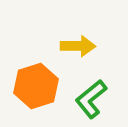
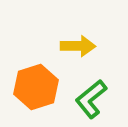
orange hexagon: moved 1 px down
